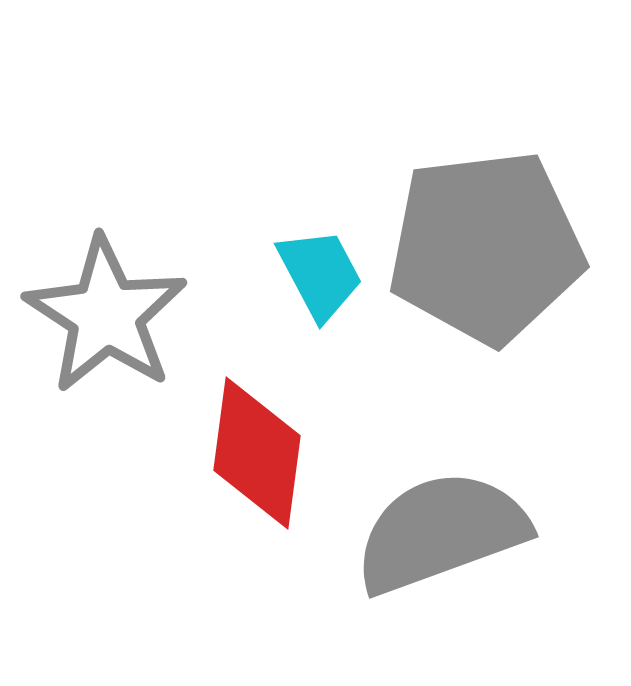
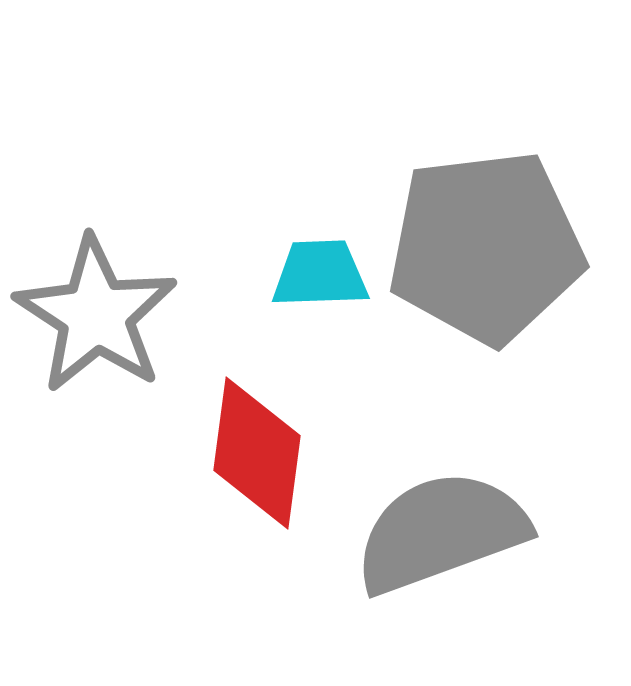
cyan trapezoid: rotated 64 degrees counterclockwise
gray star: moved 10 px left
